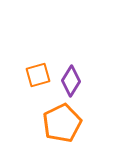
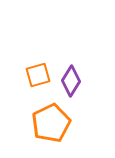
orange pentagon: moved 11 px left
